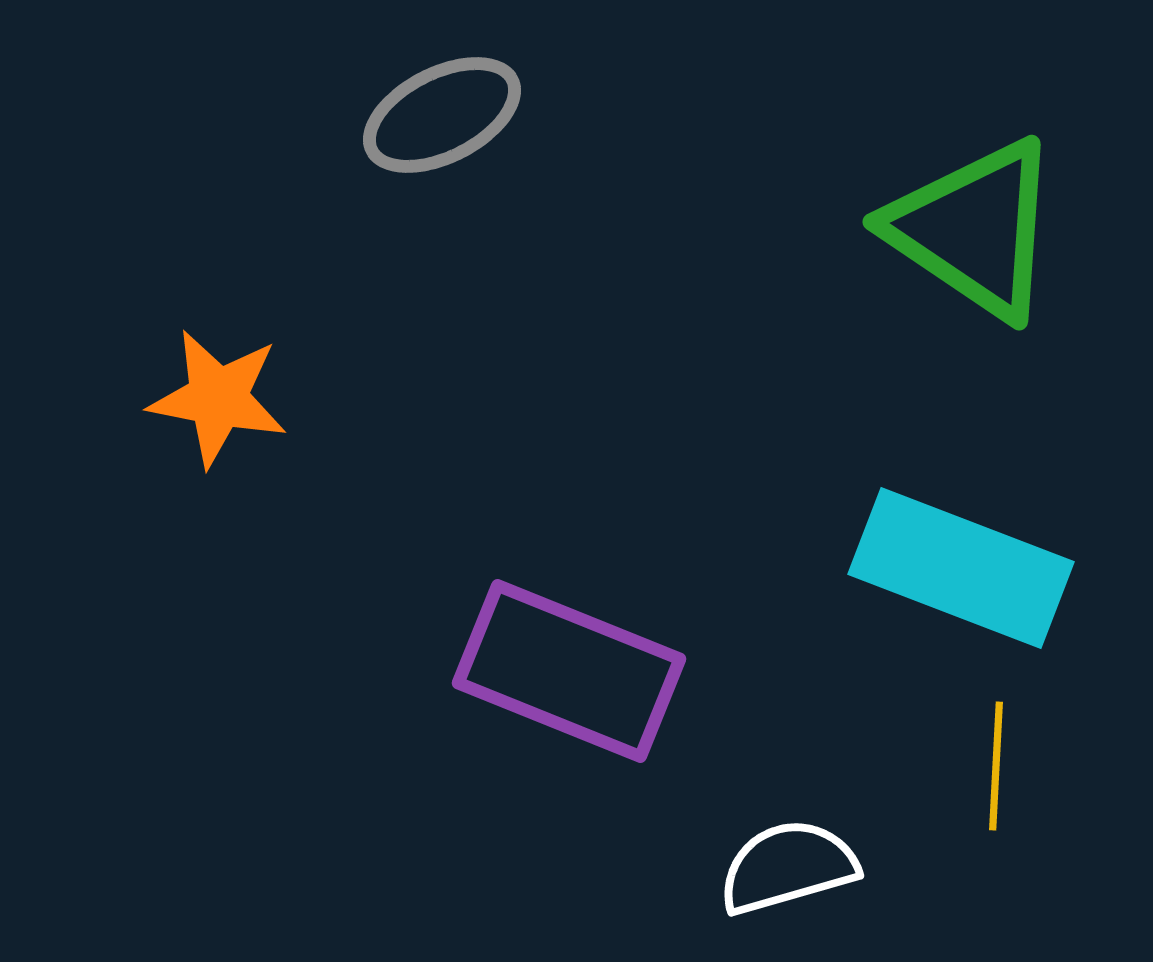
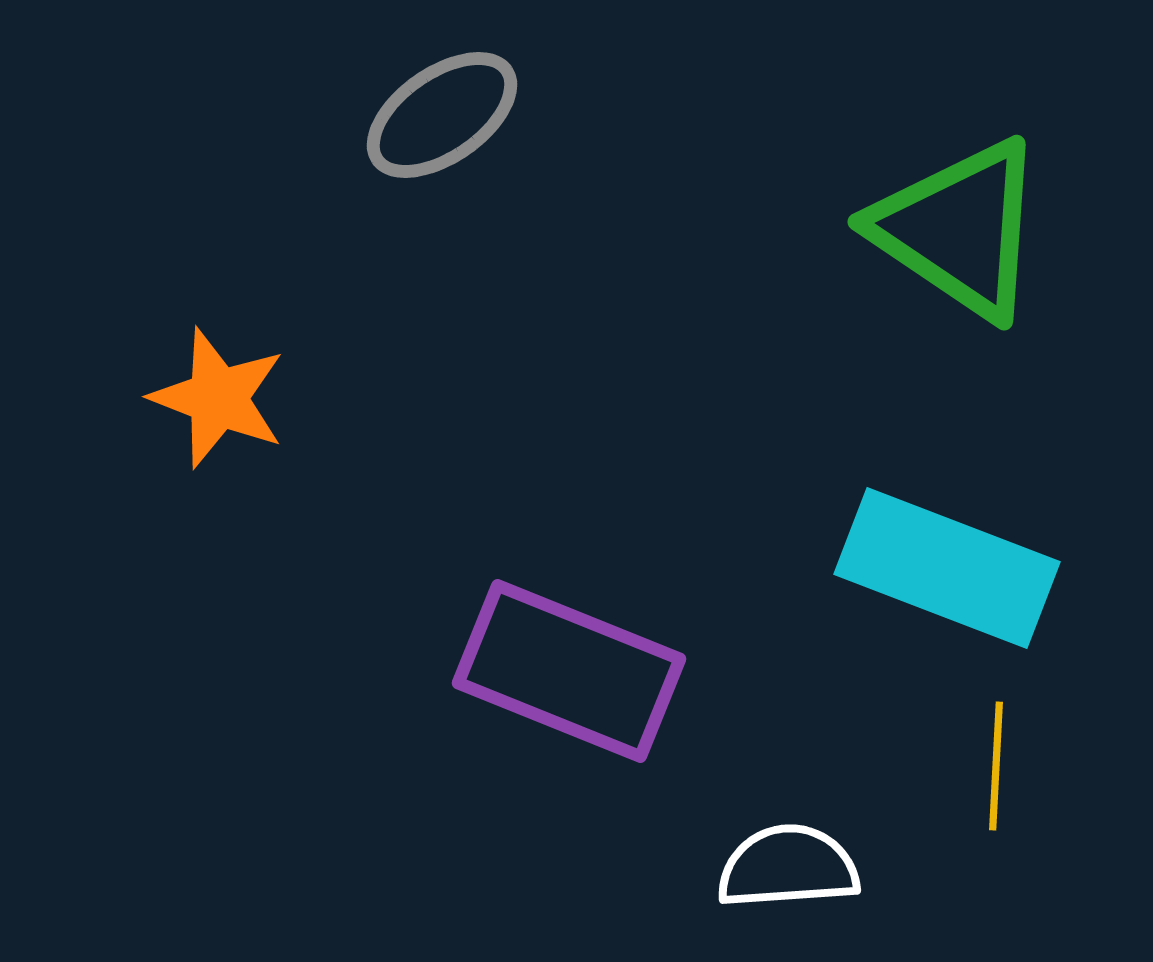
gray ellipse: rotated 8 degrees counterclockwise
green triangle: moved 15 px left
orange star: rotated 10 degrees clockwise
cyan rectangle: moved 14 px left
white semicircle: rotated 12 degrees clockwise
